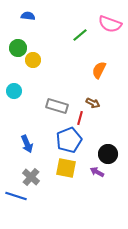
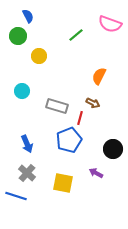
blue semicircle: rotated 56 degrees clockwise
green line: moved 4 px left
green circle: moved 12 px up
yellow circle: moved 6 px right, 4 px up
orange semicircle: moved 6 px down
cyan circle: moved 8 px right
black circle: moved 5 px right, 5 px up
yellow square: moved 3 px left, 15 px down
purple arrow: moved 1 px left, 1 px down
gray cross: moved 4 px left, 4 px up
